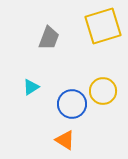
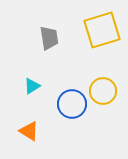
yellow square: moved 1 px left, 4 px down
gray trapezoid: rotated 30 degrees counterclockwise
cyan triangle: moved 1 px right, 1 px up
orange triangle: moved 36 px left, 9 px up
